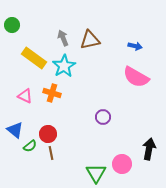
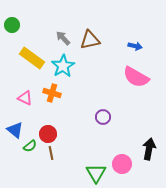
gray arrow: rotated 21 degrees counterclockwise
yellow rectangle: moved 2 px left
cyan star: moved 1 px left
pink triangle: moved 2 px down
